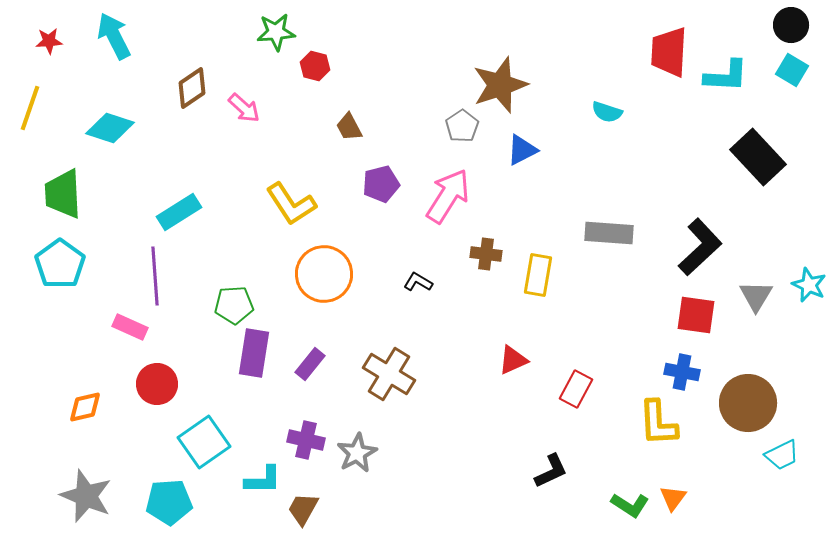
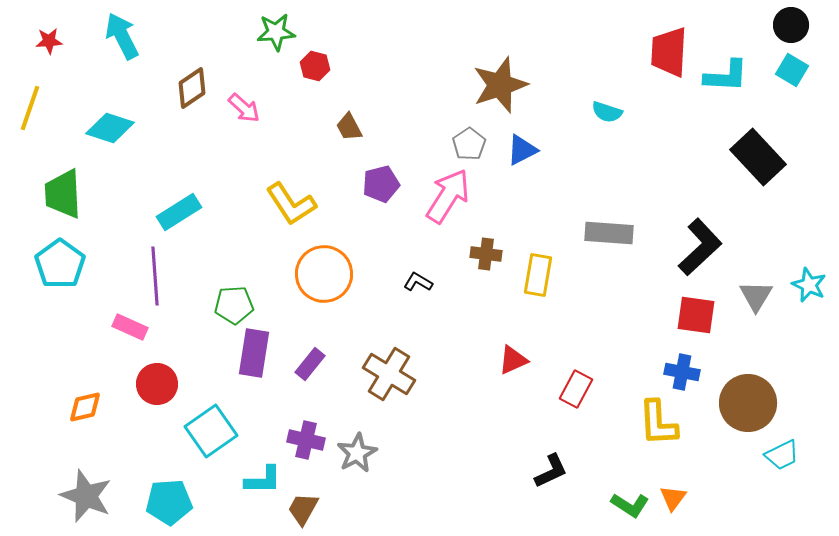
cyan arrow at (114, 36): moved 8 px right
gray pentagon at (462, 126): moved 7 px right, 18 px down
cyan square at (204, 442): moved 7 px right, 11 px up
